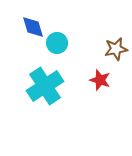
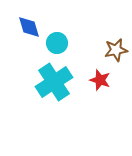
blue diamond: moved 4 px left
brown star: moved 1 px down
cyan cross: moved 9 px right, 4 px up
